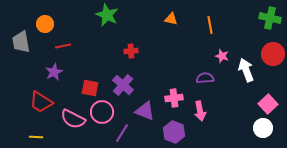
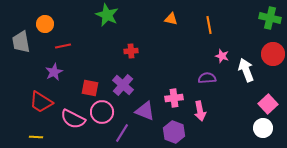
orange line: moved 1 px left
purple semicircle: moved 2 px right
